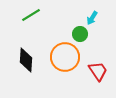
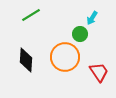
red trapezoid: moved 1 px right, 1 px down
